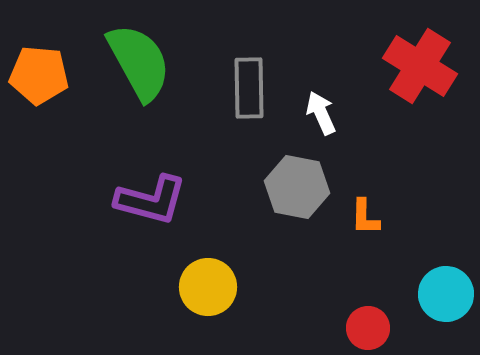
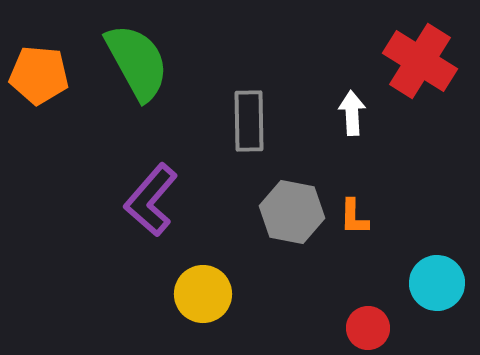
green semicircle: moved 2 px left
red cross: moved 5 px up
gray rectangle: moved 33 px down
white arrow: moved 31 px right; rotated 21 degrees clockwise
gray hexagon: moved 5 px left, 25 px down
purple L-shape: rotated 116 degrees clockwise
orange L-shape: moved 11 px left
yellow circle: moved 5 px left, 7 px down
cyan circle: moved 9 px left, 11 px up
